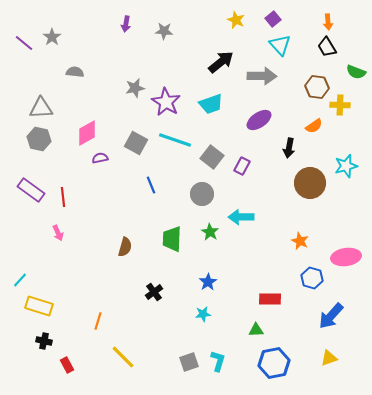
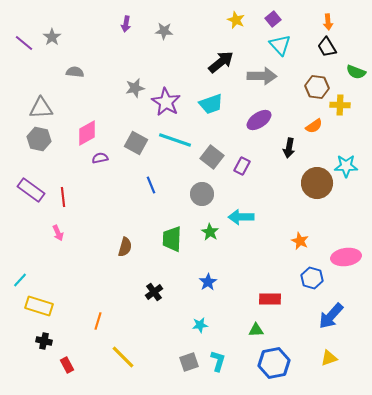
cyan star at (346, 166): rotated 15 degrees clockwise
brown circle at (310, 183): moved 7 px right
cyan star at (203, 314): moved 3 px left, 11 px down
